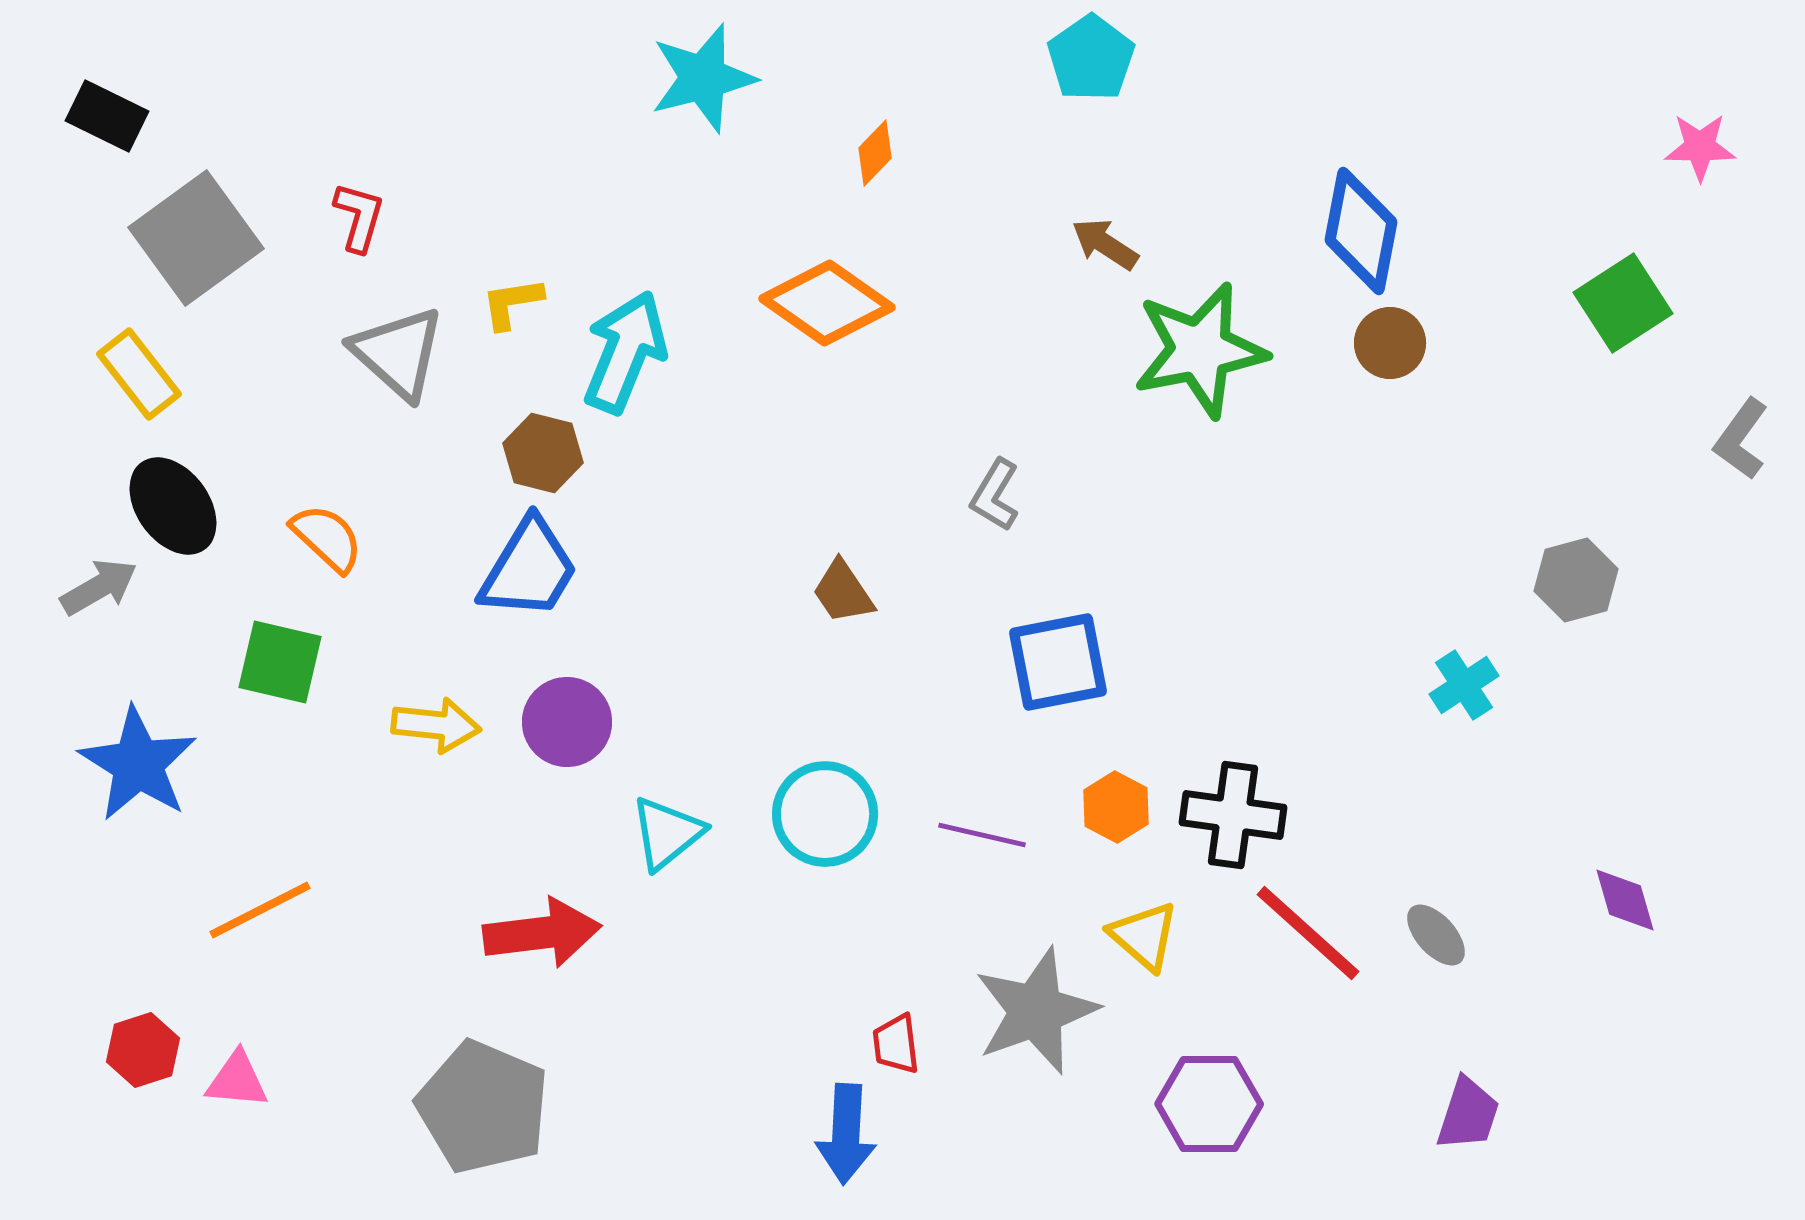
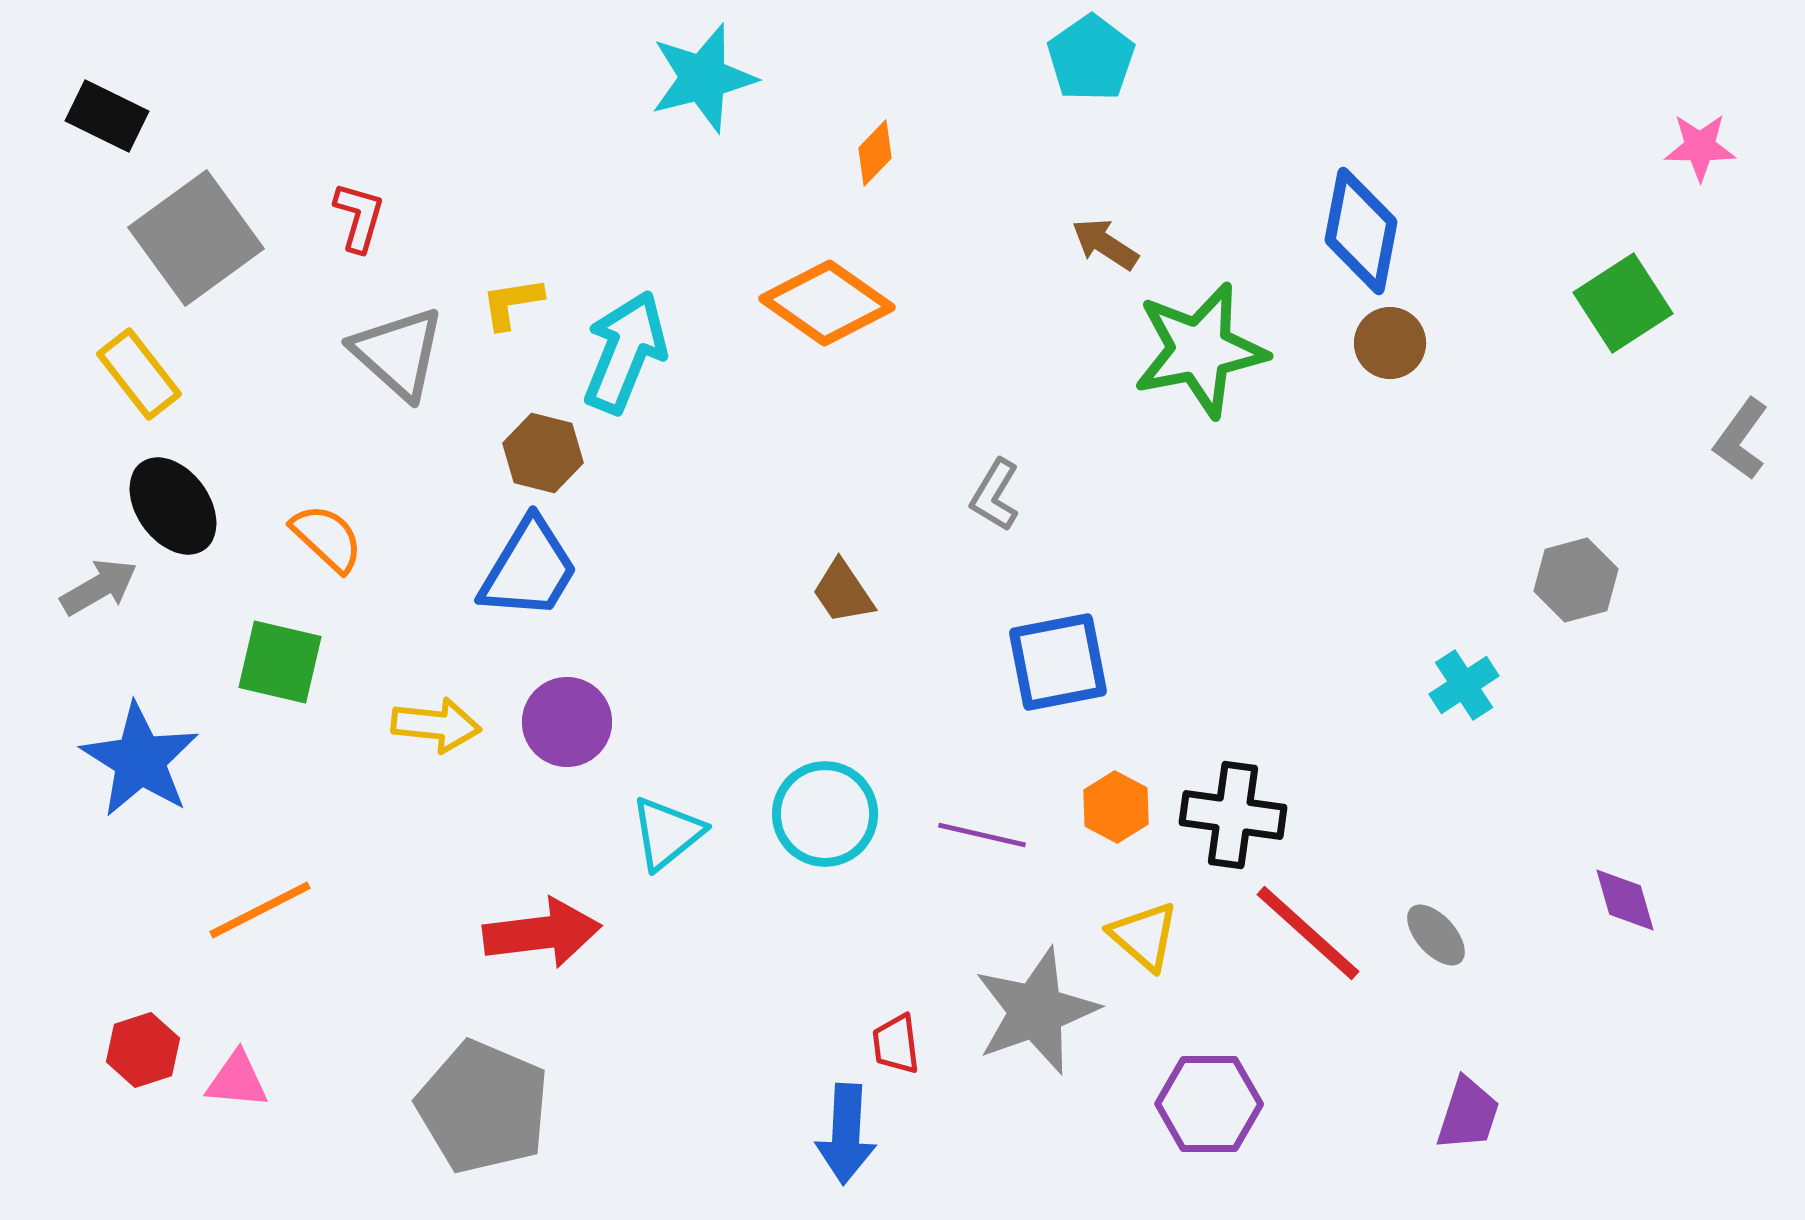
blue star at (138, 764): moved 2 px right, 4 px up
